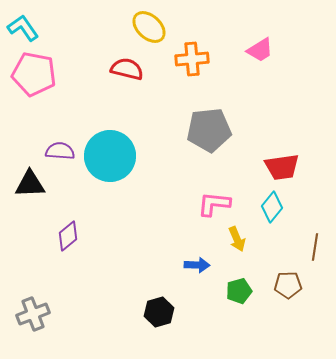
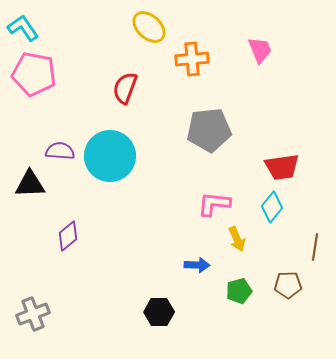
pink trapezoid: rotated 80 degrees counterclockwise
red semicircle: moved 2 px left, 19 px down; rotated 84 degrees counterclockwise
black hexagon: rotated 16 degrees clockwise
